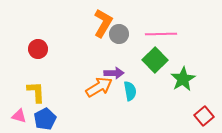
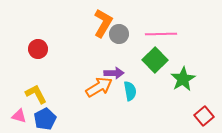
yellow L-shape: moved 2 px down; rotated 25 degrees counterclockwise
